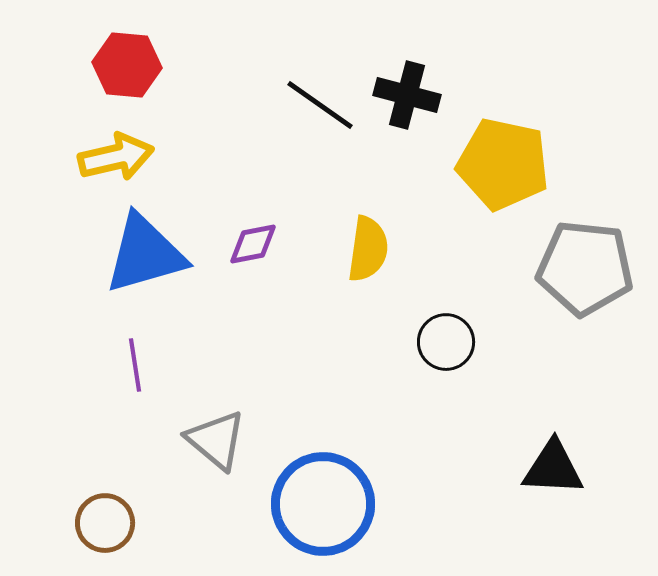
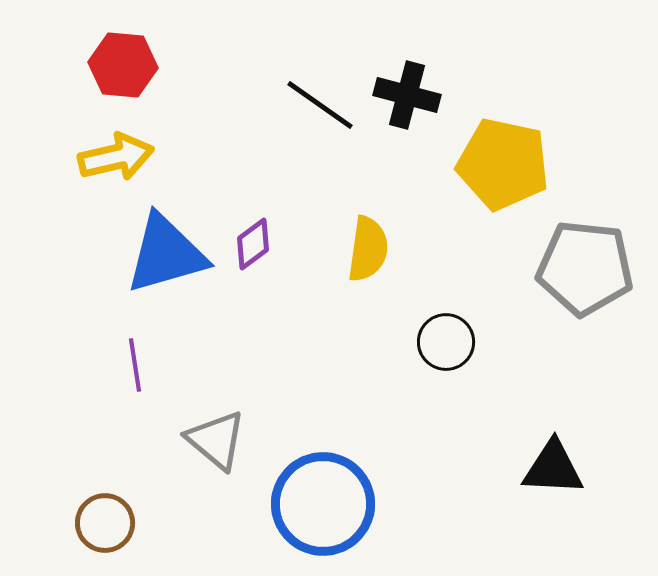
red hexagon: moved 4 px left
purple diamond: rotated 26 degrees counterclockwise
blue triangle: moved 21 px right
